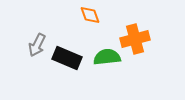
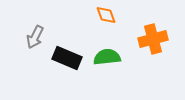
orange diamond: moved 16 px right
orange cross: moved 18 px right
gray arrow: moved 2 px left, 8 px up
